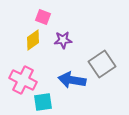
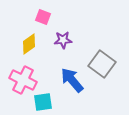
yellow diamond: moved 4 px left, 4 px down
gray square: rotated 20 degrees counterclockwise
blue arrow: rotated 40 degrees clockwise
